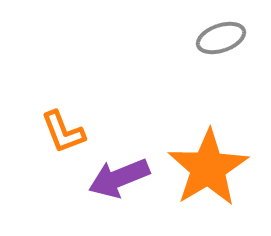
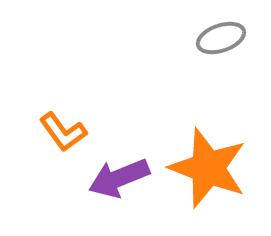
orange L-shape: rotated 15 degrees counterclockwise
orange star: rotated 20 degrees counterclockwise
